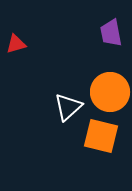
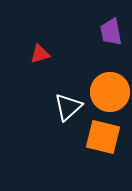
purple trapezoid: moved 1 px up
red triangle: moved 24 px right, 10 px down
orange square: moved 2 px right, 1 px down
